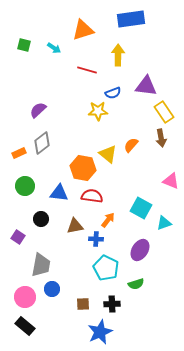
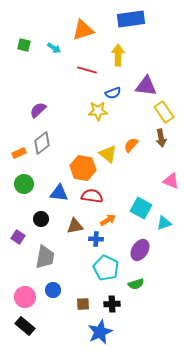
green circle: moved 1 px left, 2 px up
orange arrow: rotated 21 degrees clockwise
gray trapezoid: moved 4 px right, 8 px up
blue circle: moved 1 px right, 1 px down
